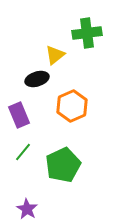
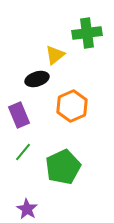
green pentagon: moved 2 px down
